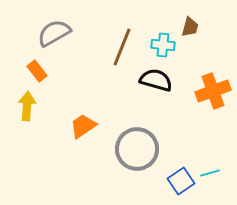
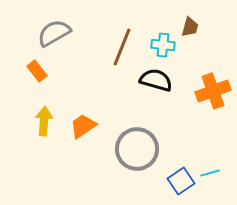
yellow arrow: moved 17 px right, 15 px down
